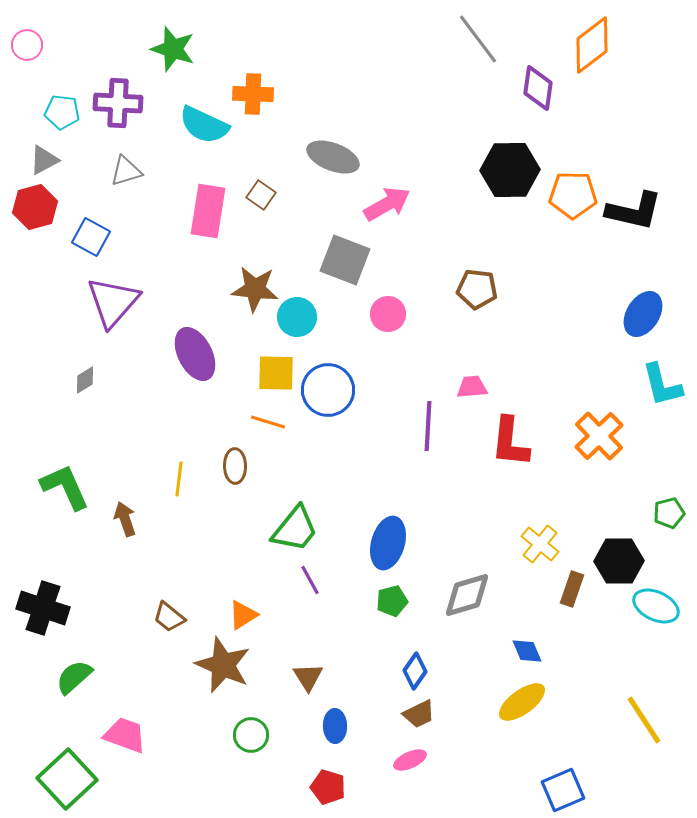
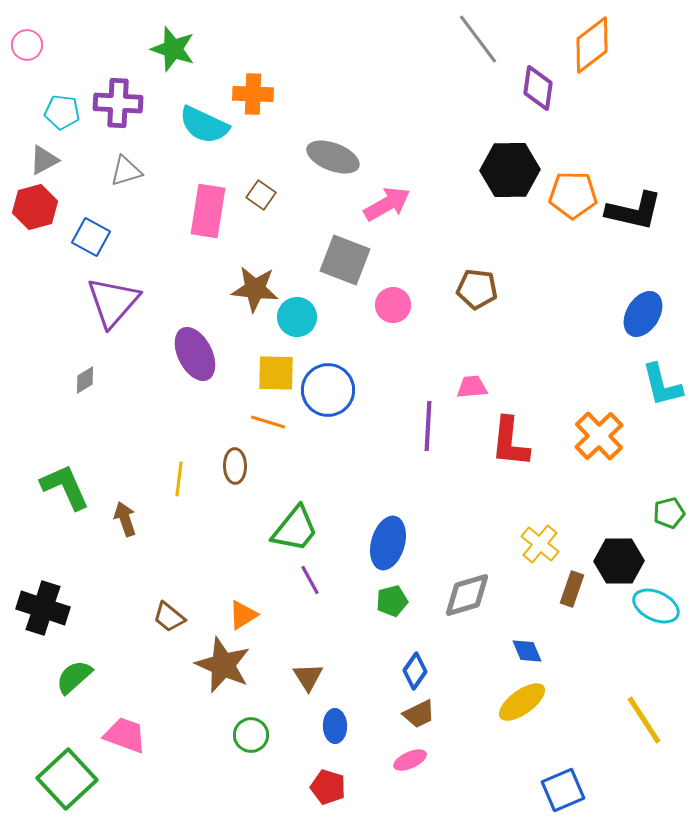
pink circle at (388, 314): moved 5 px right, 9 px up
